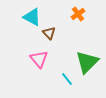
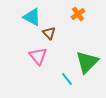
pink triangle: moved 1 px left, 3 px up
